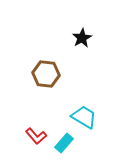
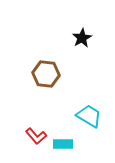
cyan trapezoid: moved 5 px right, 1 px up
cyan rectangle: moved 1 px left, 1 px down; rotated 48 degrees clockwise
